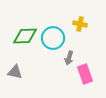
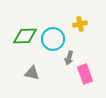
yellow cross: rotated 24 degrees counterclockwise
cyan circle: moved 1 px down
gray triangle: moved 17 px right, 1 px down
